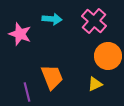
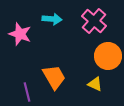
orange trapezoid: moved 2 px right; rotated 8 degrees counterclockwise
yellow triangle: rotated 49 degrees clockwise
